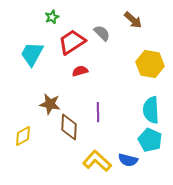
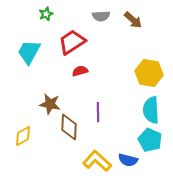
green star: moved 6 px left, 3 px up
gray semicircle: moved 1 px left, 17 px up; rotated 132 degrees clockwise
cyan trapezoid: moved 3 px left, 2 px up
yellow hexagon: moved 1 px left, 9 px down
